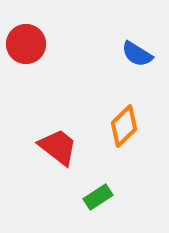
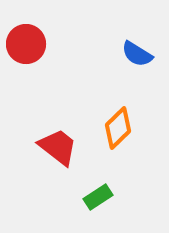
orange diamond: moved 6 px left, 2 px down
